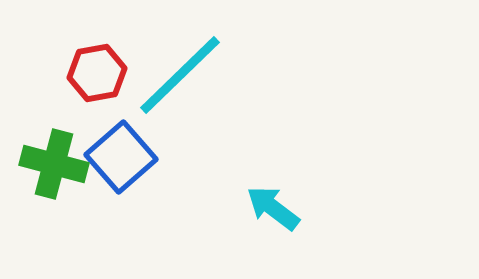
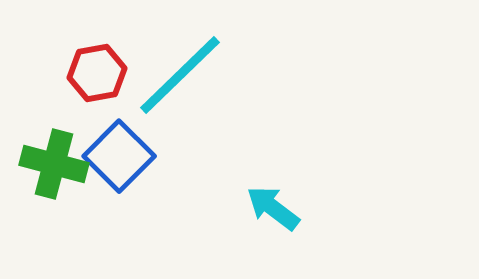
blue square: moved 2 px left, 1 px up; rotated 4 degrees counterclockwise
